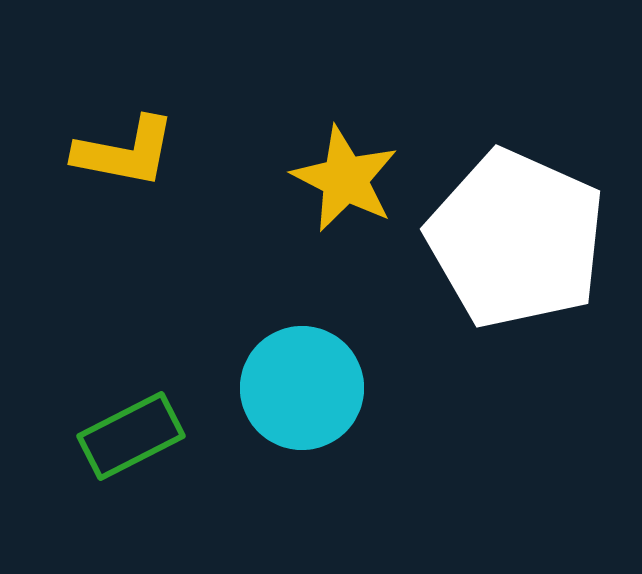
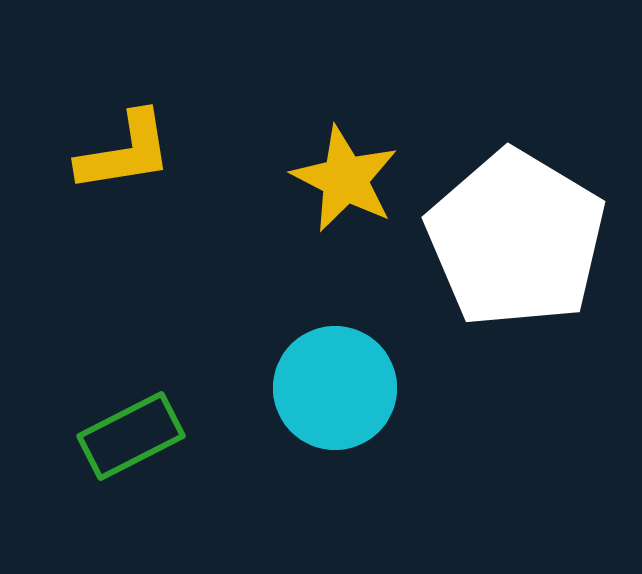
yellow L-shape: rotated 20 degrees counterclockwise
white pentagon: rotated 7 degrees clockwise
cyan circle: moved 33 px right
